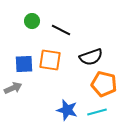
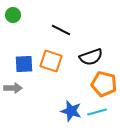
green circle: moved 19 px left, 6 px up
orange square: moved 1 px right, 1 px down; rotated 10 degrees clockwise
gray arrow: rotated 24 degrees clockwise
blue star: moved 4 px right, 1 px down
